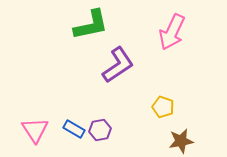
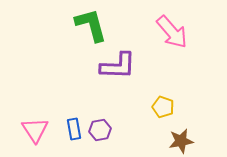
green L-shape: rotated 93 degrees counterclockwise
pink arrow: rotated 66 degrees counterclockwise
purple L-shape: moved 1 px down; rotated 36 degrees clockwise
blue rectangle: rotated 50 degrees clockwise
